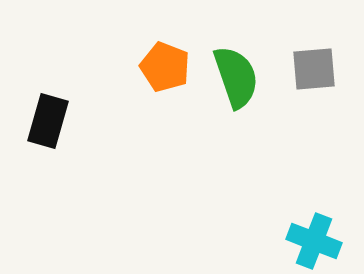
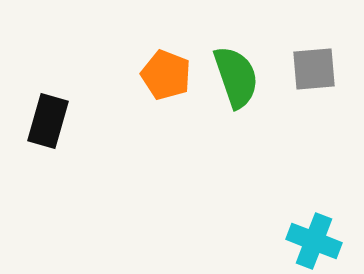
orange pentagon: moved 1 px right, 8 px down
